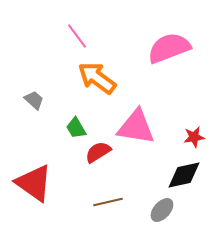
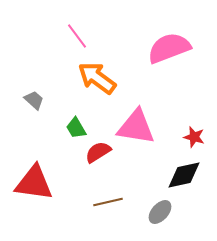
red star: rotated 25 degrees clockwise
red triangle: rotated 27 degrees counterclockwise
gray ellipse: moved 2 px left, 2 px down
